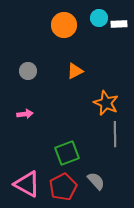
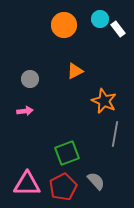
cyan circle: moved 1 px right, 1 px down
white rectangle: moved 1 px left, 5 px down; rotated 56 degrees clockwise
gray circle: moved 2 px right, 8 px down
orange star: moved 2 px left, 2 px up
pink arrow: moved 3 px up
gray line: rotated 10 degrees clockwise
pink triangle: rotated 28 degrees counterclockwise
